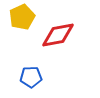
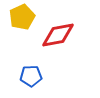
blue pentagon: moved 1 px up
